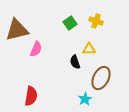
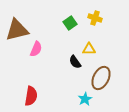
yellow cross: moved 1 px left, 3 px up
black semicircle: rotated 16 degrees counterclockwise
